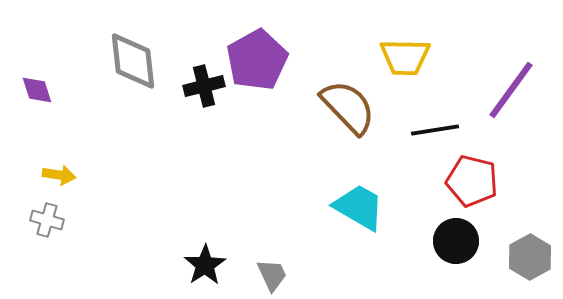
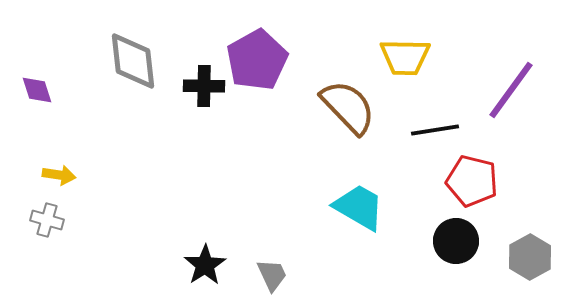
black cross: rotated 15 degrees clockwise
